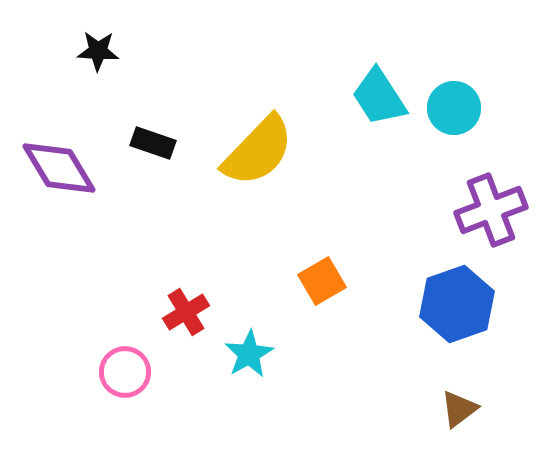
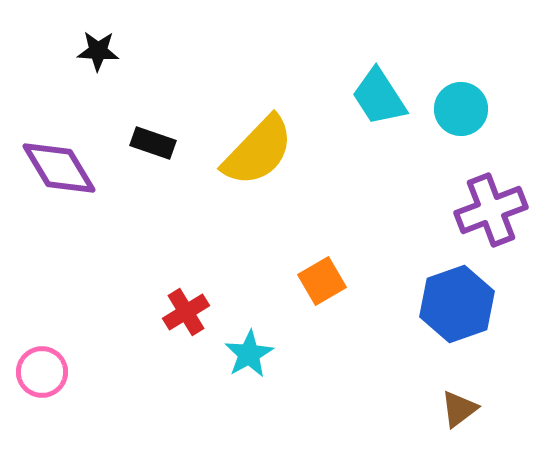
cyan circle: moved 7 px right, 1 px down
pink circle: moved 83 px left
